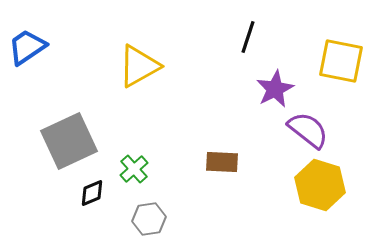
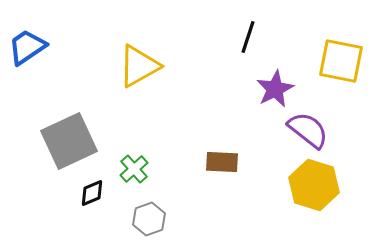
yellow hexagon: moved 6 px left
gray hexagon: rotated 12 degrees counterclockwise
